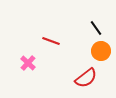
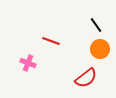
black line: moved 3 px up
orange circle: moved 1 px left, 2 px up
pink cross: rotated 21 degrees counterclockwise
